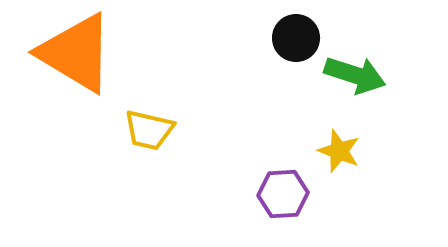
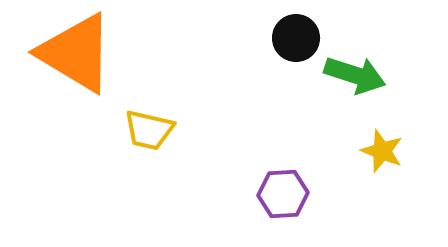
yellow star: moved 43 px right
